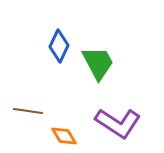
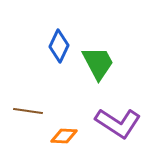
orange diamond: rotated 56 degrees counterclockwise
